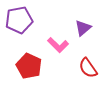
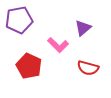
red semicircle: rotated 40 degrees counterclockwise
